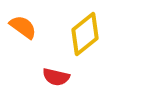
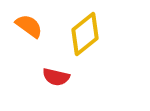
orange semicircle: moved 6 px right, 1 px up
